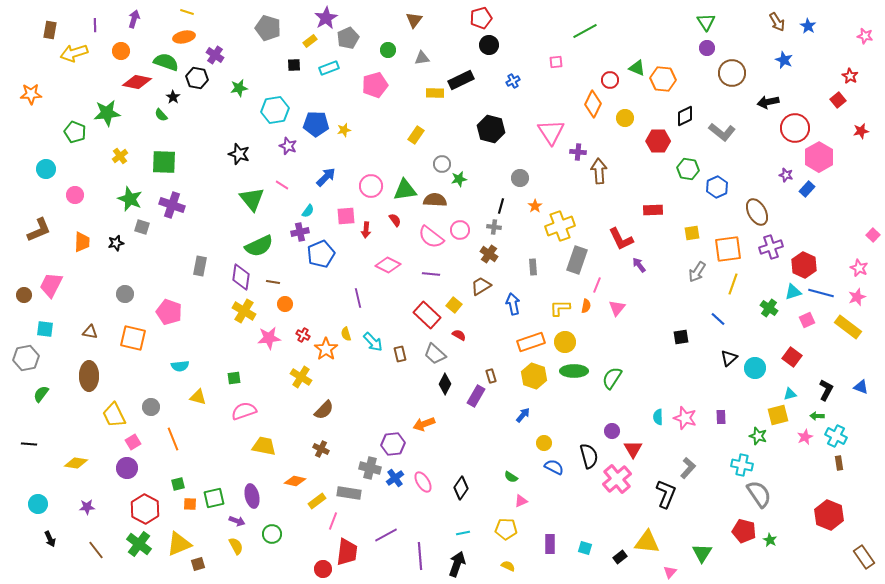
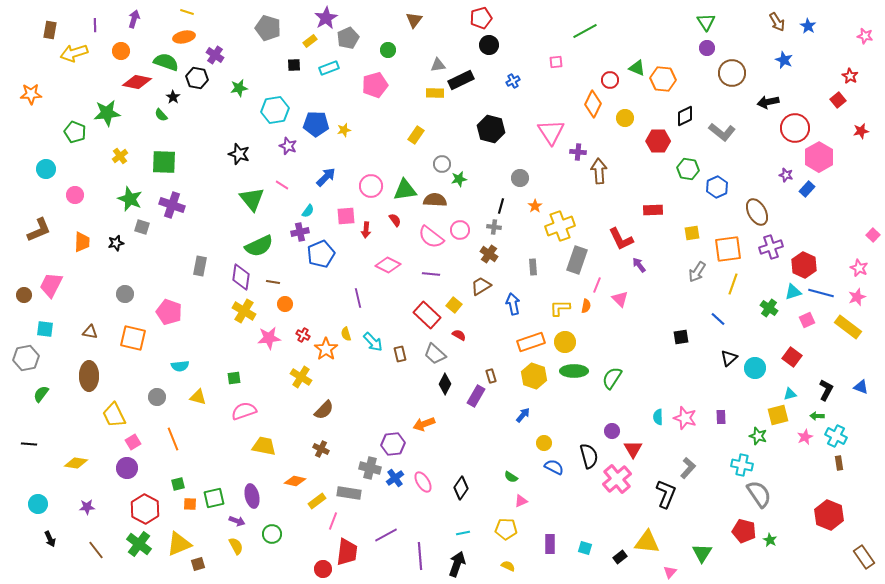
gray triangle at (422, 58): moved 16 px right, 7 px down
pink triangle at (617, 308): moved 3 px right, 9 px up; rotated 24 degrees counterclockwise
gray circle at (151, 407): moved 6 px right, 10 px up
